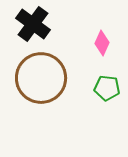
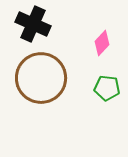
black cross: rotated 12 degrees counterclockwise
pink diamond: rotated 20 degrees clockwise
